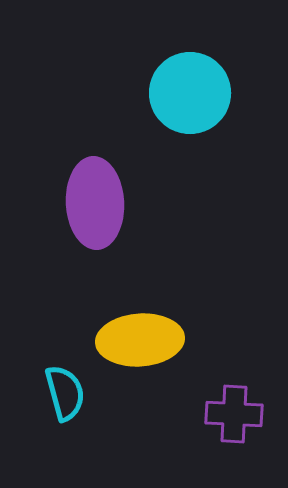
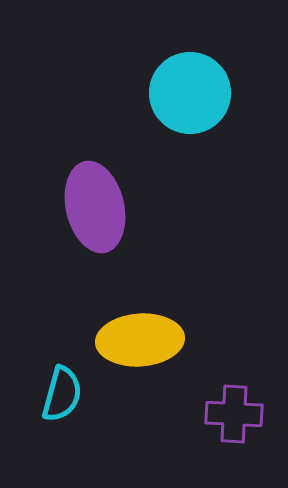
purple ellipse: moved 4 px down; rotated 10 degrees counterclockwise
cyan semicircle: moved 3 px left, 1 px down; rotated 30 degrees clockwise
